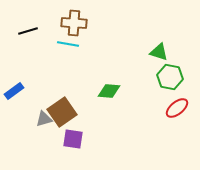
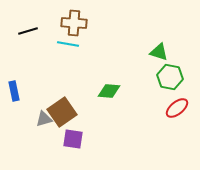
blue rectangle: rotated 66 degrees counterclockwise
